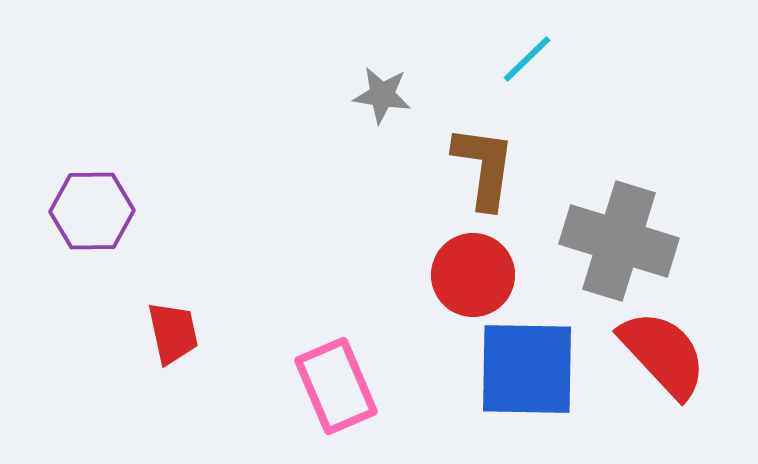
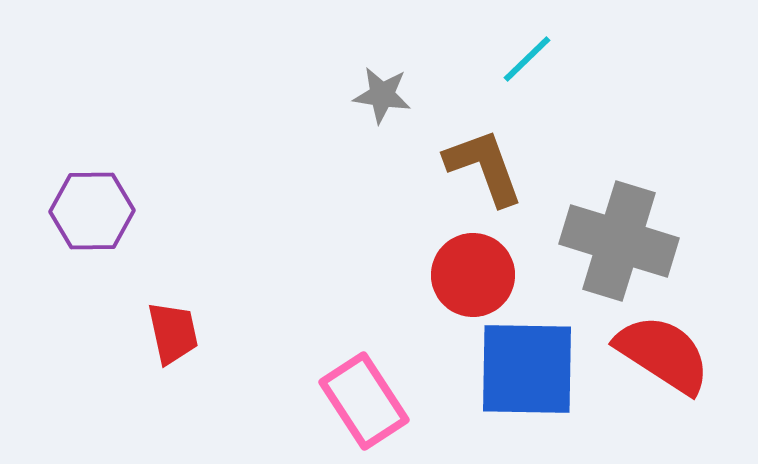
brown L-shape: rotated 28 degrees counterclockwise
red semicircle: rotated 14 degrees counterclockwise
pink rectangle: moved 28 px right, 15 px down; rotated 10 degrees counterclockwise
